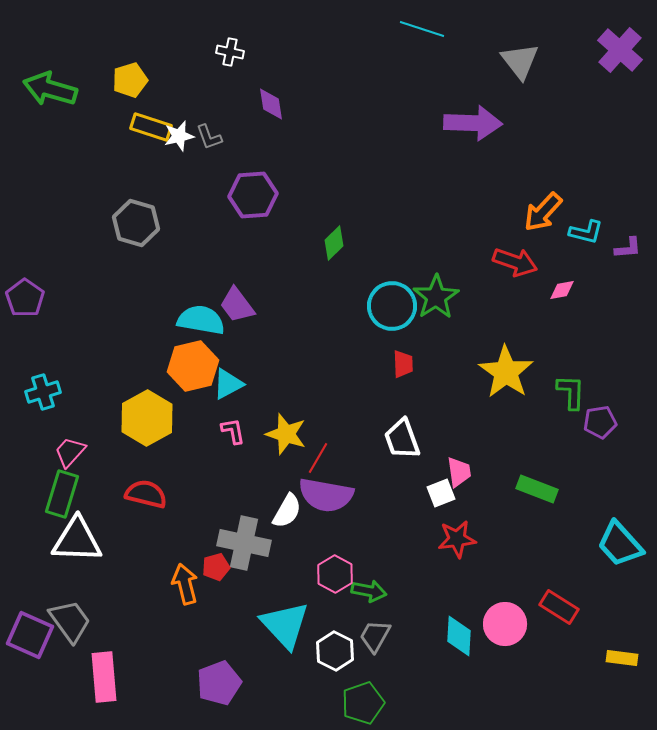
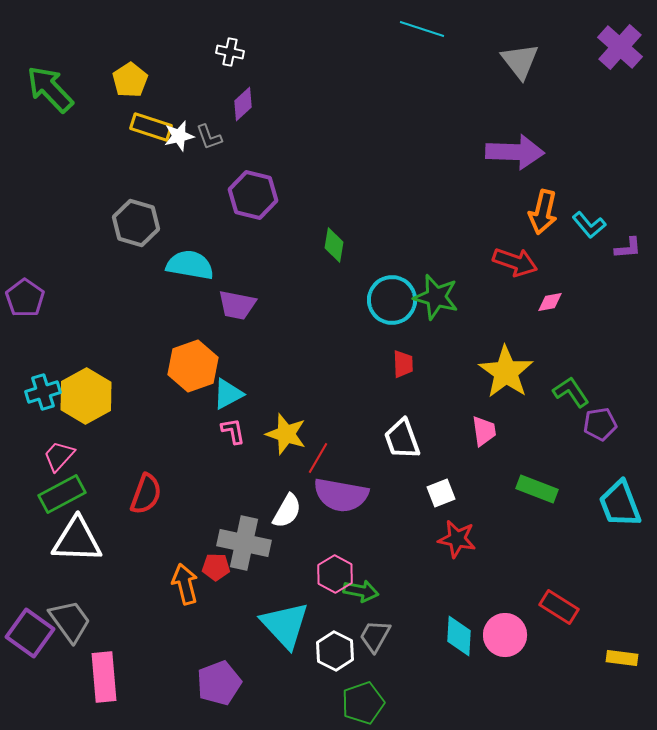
purple cross at (620, 50): moved 3 px up
yellow pentagon at (130, 80): rotated 16 degrees counterclockwise
green arrow at (50, 89): rotated 30 degrees clockwise
purple diamond at (271, 104): moved 28 px left; rotated 56 degrees clockwise
purple arrow at (473, 123): moved 42 px right, 29 px down
purple hexagon at (253, 195): rotated 18 degrees clockwise
orange arrow at (543, 212): rotated 30 degrees counterclockwise
cyan L-shape at (586, 232): moved 3 px right, 7 px up; rotated 36 degrees clockwise
green diamond at (334, 243): moved 2 px down; rotated 36 degrees counterclockwise
pink diamond at (562, 290): moved 12 px left, 12 px down
green star at (436, 297): rotated 24 degrees counterclockwise
purple trapezoid at (237, 305): rotated 42 degrees counterclockwise
cyan circle at (392, 306): moved 6 px up
cyan semicircle at (201, 320): moved 11 px left, 55 px up
orange hexagon at (193, 366): rotated 6 degrees counterclockwise
cyan triangle at (228, 384): moved 10 px down
green L-shape at (571, 392): rotated 36 degrees counterclockwise
yellow hexagon at (147, 418): moved 61 px left, 22 px up
purple pentagon at (600, 422): moved 2 px down
pink trapezoid at (70, 452): moved 11 px left, 4 px down
pink trapezoid at (459, 472): moved 25 px right, 41 px up
green rectangle at (62, 494): rotated 45 degrees clockwise
red semicircle at (146, 494): rotated 96 degrees clockwise
purple semicircle at (326, 495): moved 15 px right
red star at (457, 539): rotated 18 degrees clockwise
cyan trapezoid at (620, 544): moved 40 px up; rotated 21 degrees clockwise
red pentagon at (216, 567): rotated 16 degrees clockwise
green arrow at (369, 591): moved 8 px left
pink circle at (505, 624): moved 11 px down
purple square at (30, 635): moved 2 px up; rotated 12 degrees clockwise
